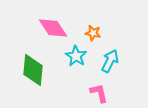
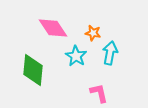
cyan arrow: moved 8 px up; rotated 15 degrees counterclockwise
